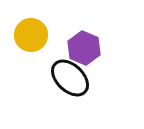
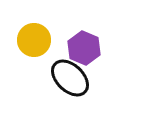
yellow circle: moved 3 px right, 5 px down
